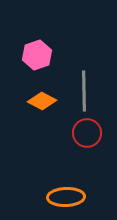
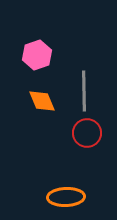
orange diamond: rotated 40 degrees clockwise
